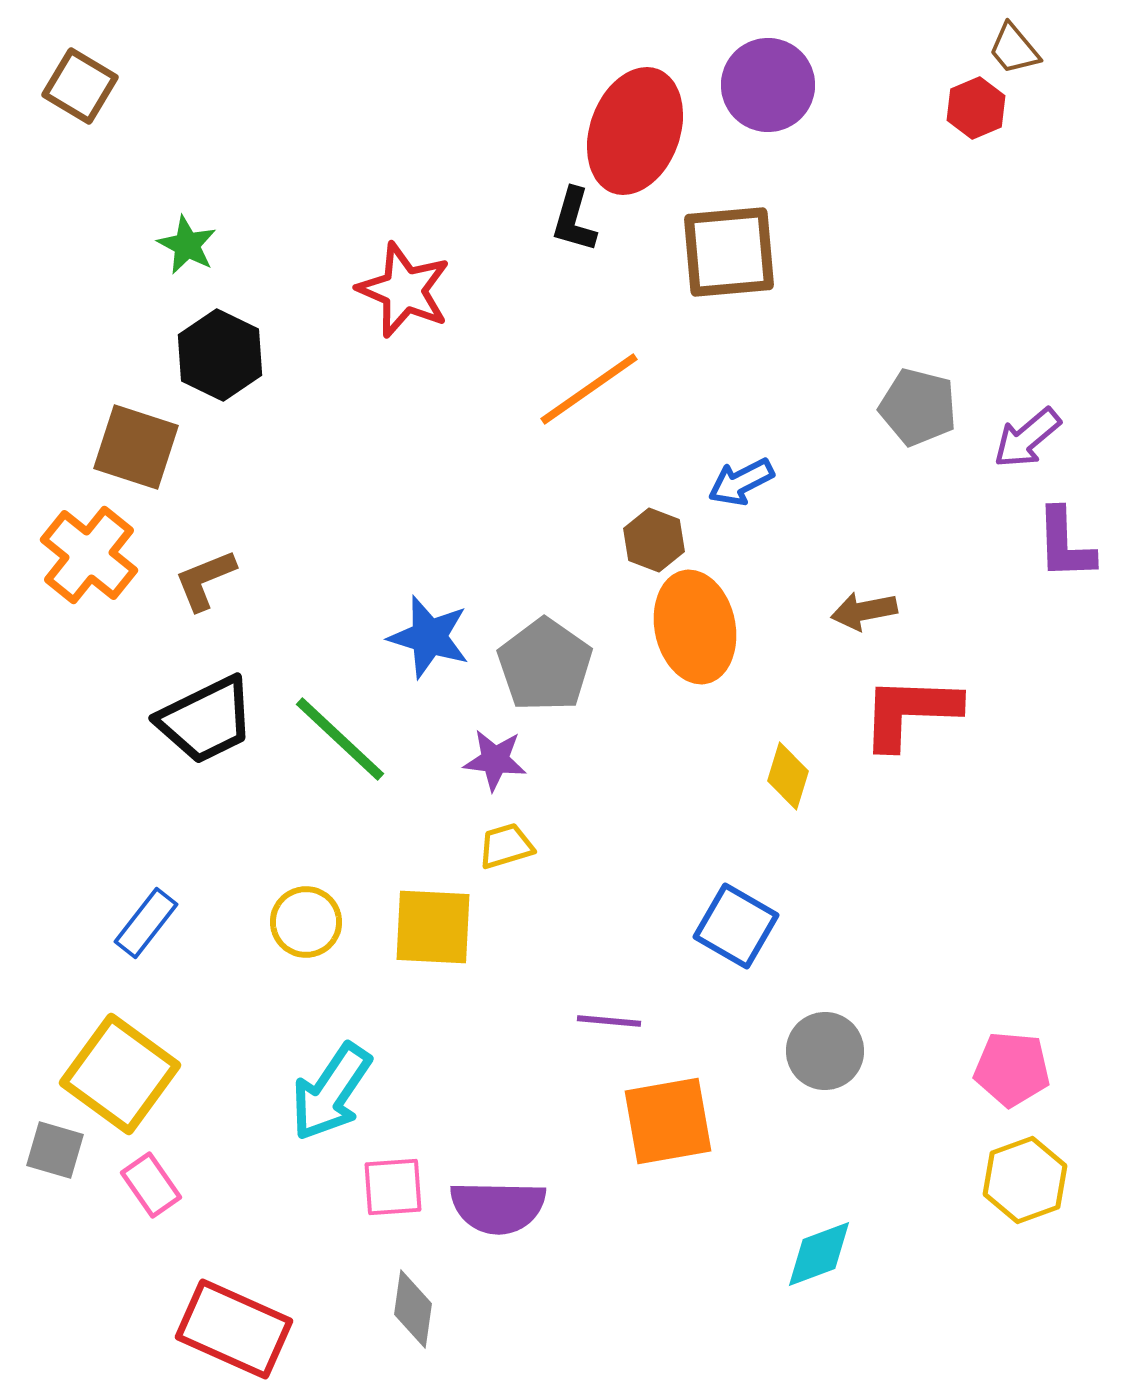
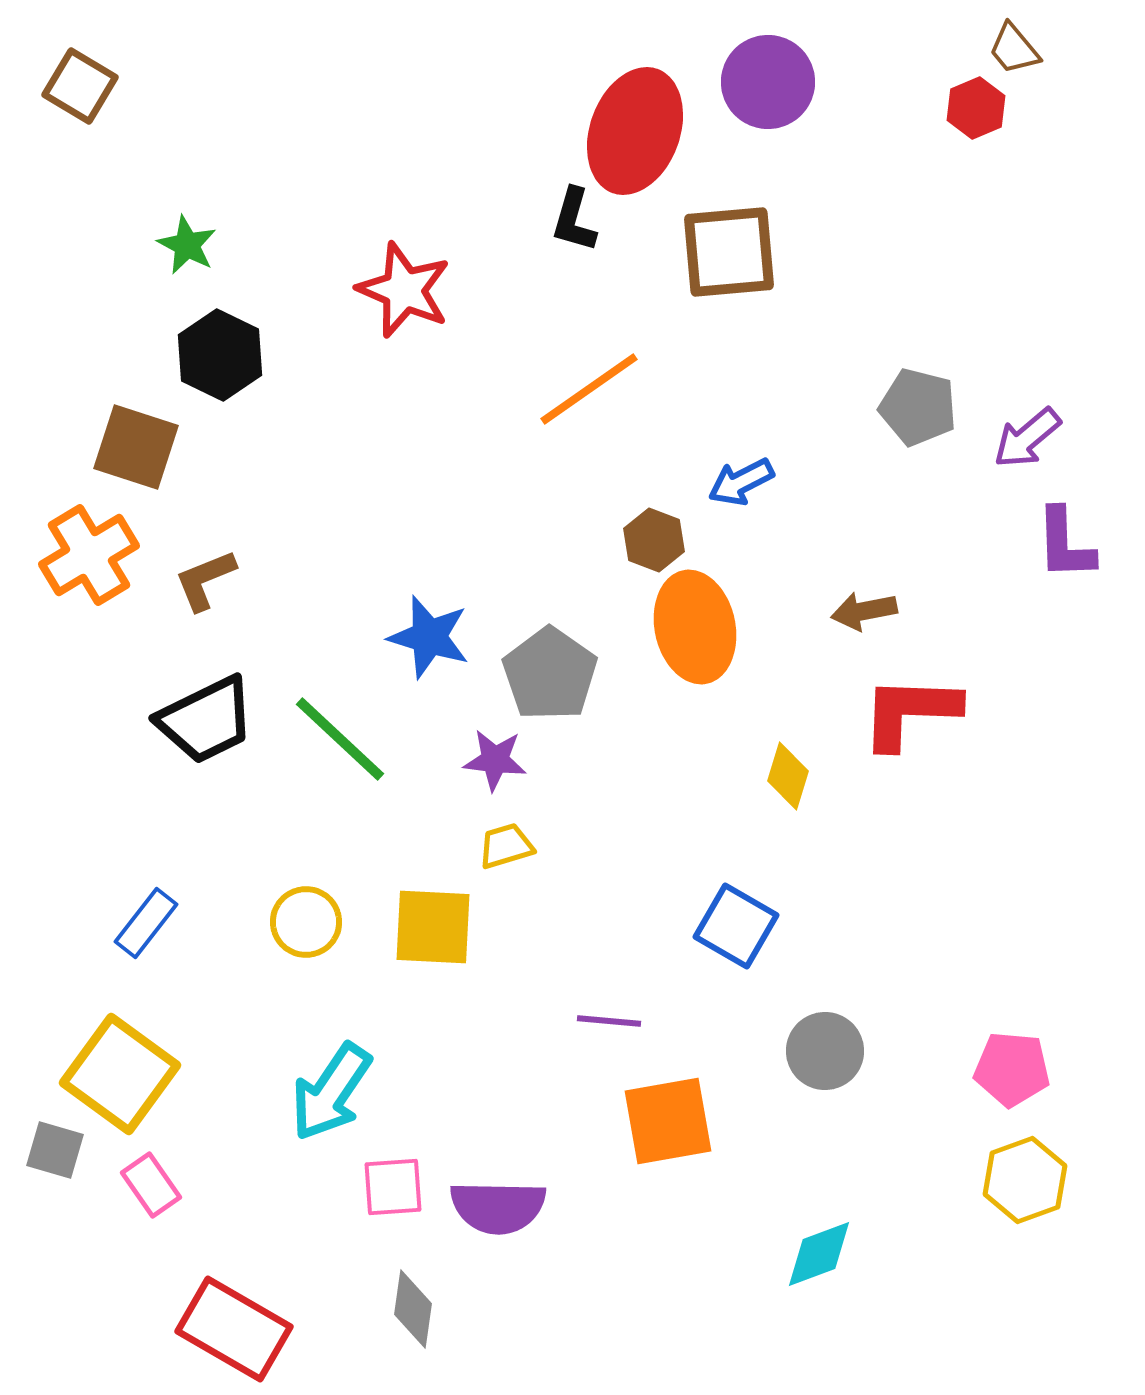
purple circle at (768, 85): moved 3 px up
orange cross at (89, 555): rotated 20 degrees clockwise
gray pentagon at (545, 665): moved 5 px right, 9 px down
red rectangle at (234, 1329): rotated 6 degrees clockwise
